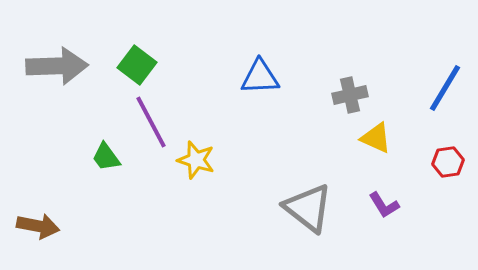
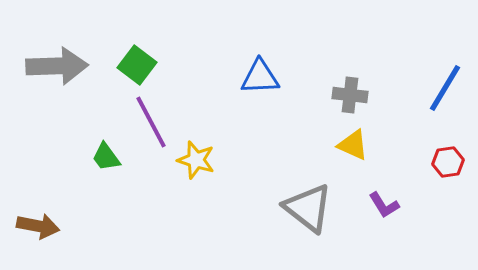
gray cross: rotated 20 degrees clockwise
yellow triangle: moved 23 px left, 7 px down
